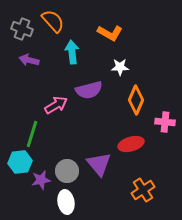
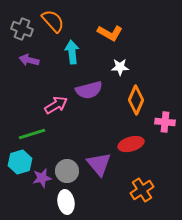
green line: rotated 56 degrees clockwise
cyan hexagon: rotated 10 degrees counterclockwise
purple star: moved 1 px right, 2 px up
orange cross: moved 1 px left
